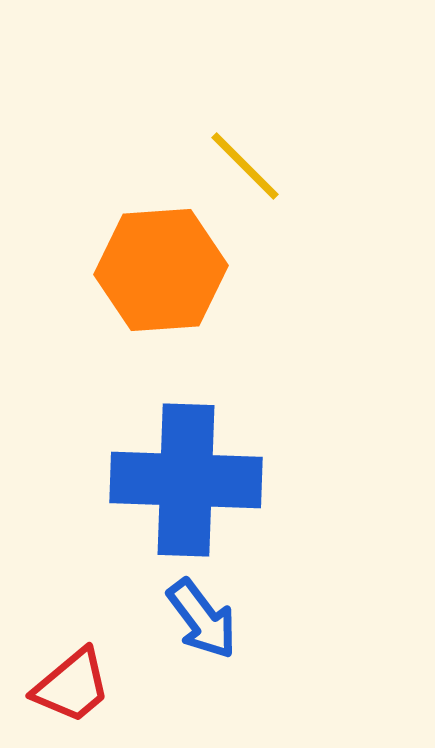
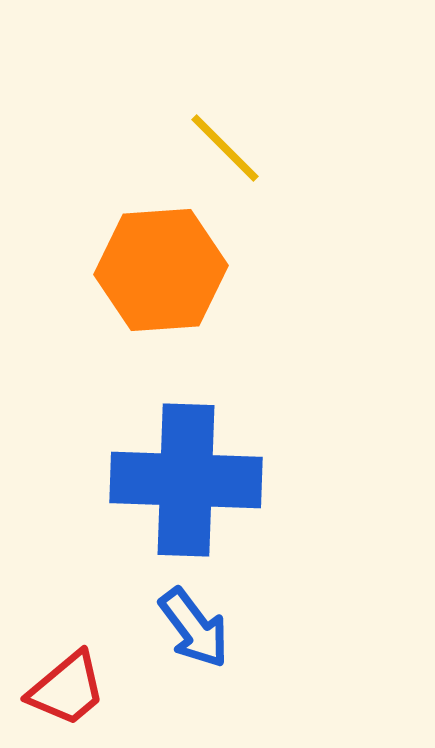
yellow line: moved 20 px left, 18 px up
blue arrow: moved 8 px left, 9 px down
red trapezoid: moved 5 px left, 3 px down
